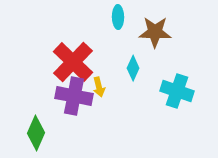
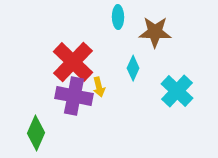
cyan cross: rotated 24 degrees clockwise
